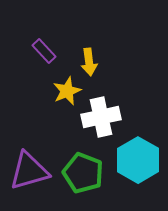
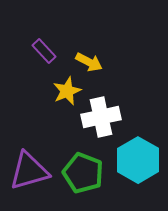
yellow arrow: rotated 56 degrees counterclockwise
